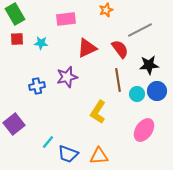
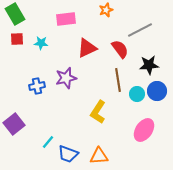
purple star: moved 1 px left, 1 px down
